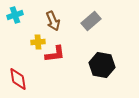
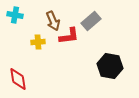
cyan cross: rotated 28 degrees clockwise
red L-shape: moved 14 px right, 18 px up
black hexagon: moved 8 px right, 1 px down
